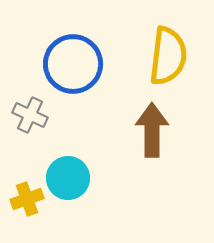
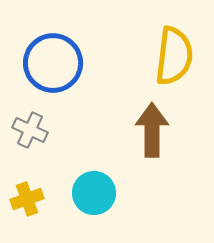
yellow semicircle: moved 6 px right
blue circle: moved 20 px left, 1 px up
gray cross: moved 15 px down
cyan circle: moved 26 px right, 15 px down
